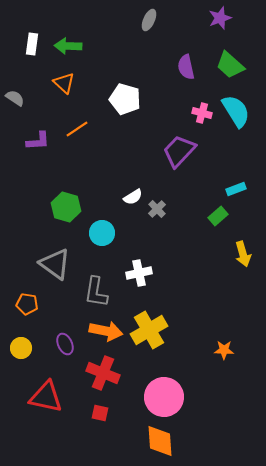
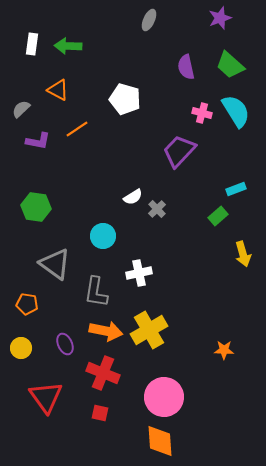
orange triangle: moved 6 px left, 7 px down; rotated 15 degrees counterclockwise
gray semicircle: moved 6 px right, 11 px down; rotated 78 degrees counterclockwise
purple L-shape: rotated 15 degrees clockwise
green hexagon: moved 30 px left; rotated 8 degrees counterclockwise
cyan circle: moved 1 px right, 3 px down
red triangle: rotated 42 degrees clockwise
